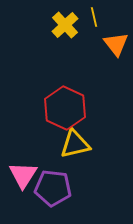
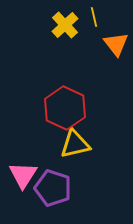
purple pentagon: rotated 12 degrees clockwise
